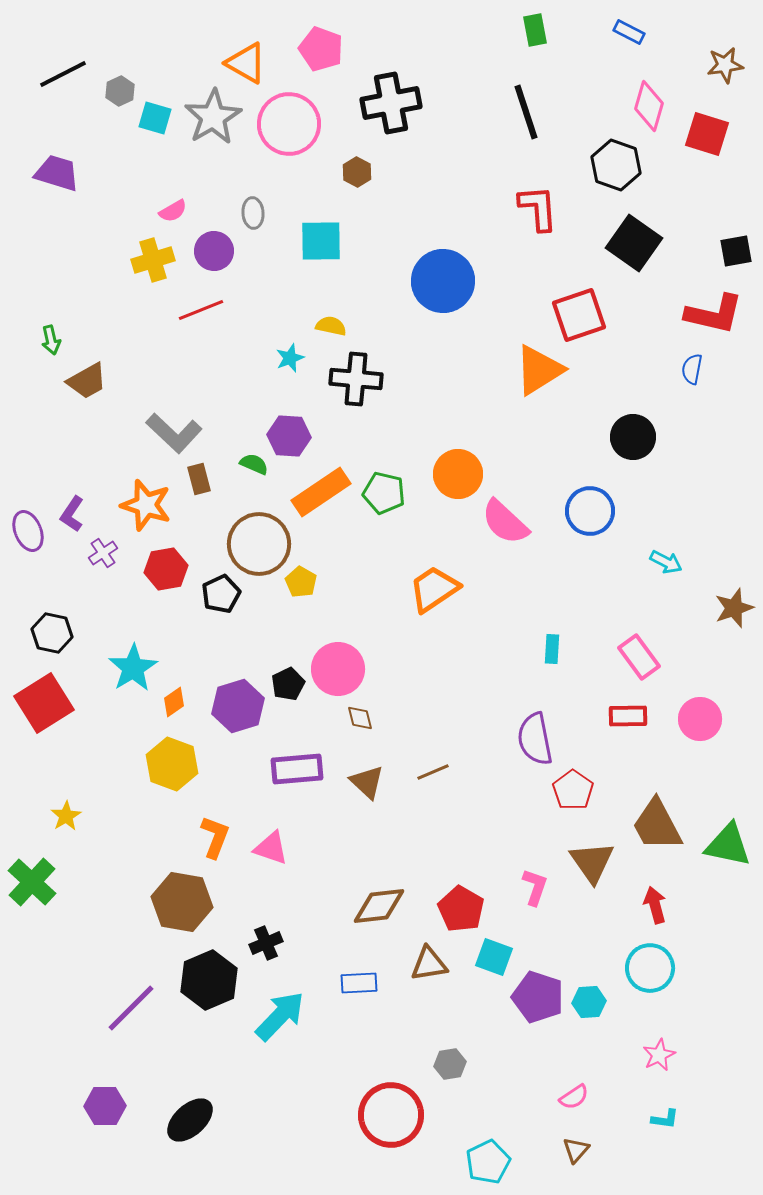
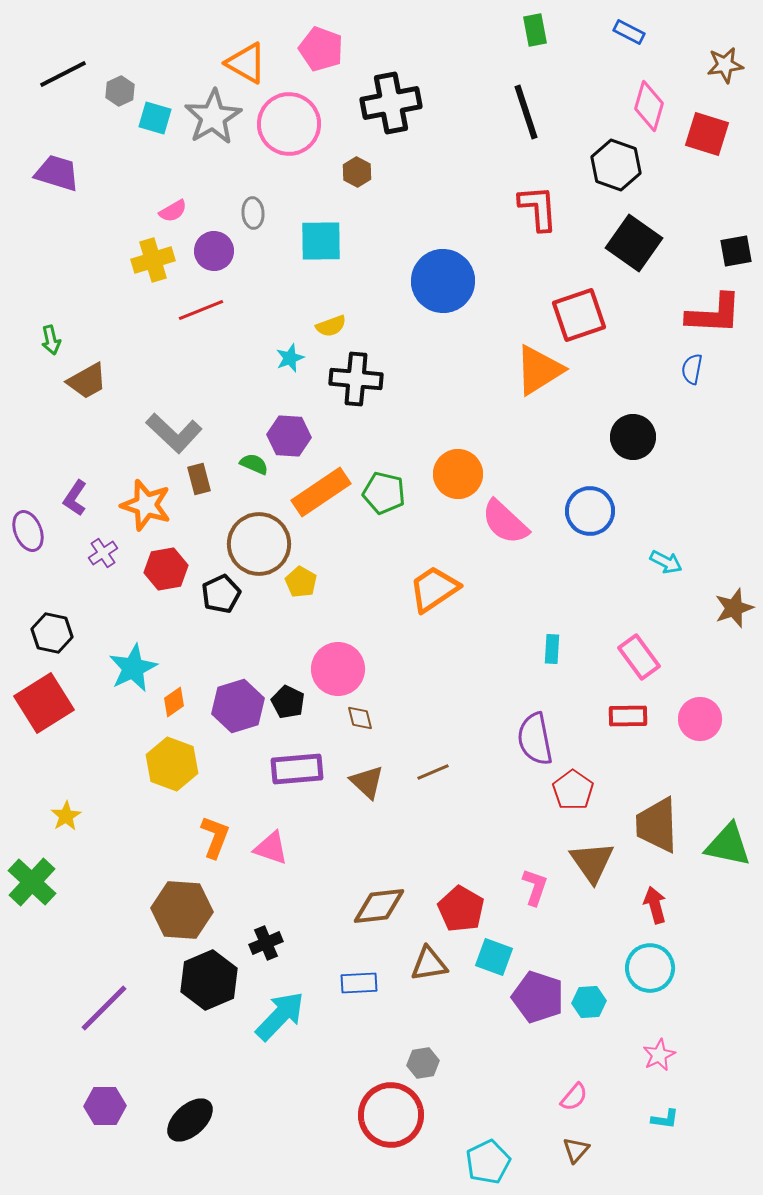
red L-shape at (714, 314): rotated 10 degrees counterclockwise
yellow semicircle at (331, 326): rotated 148 degrees clockwise
purple L-shape at (72, 514): moved 3 px right, 16 px up
cyan star at (133, 668): rotated 6 degrees clockwise
black pentagon at (288, 684): moved 18 px down; rotated 20 degrees counterclockwise
brown trapezoid at (657, 825): rotated 26 degrees clockwise
brown hexagon at (182, 902): moved 8 px down; rotated 6 degrees counterclockwise
purple line at (131, 1008): moved 27 px left
gray hexagon at (450, 1064): moved 27 px left, 1 px up
pink semicircle at (574, 1097): rotated 16 degrees counterclockwise
